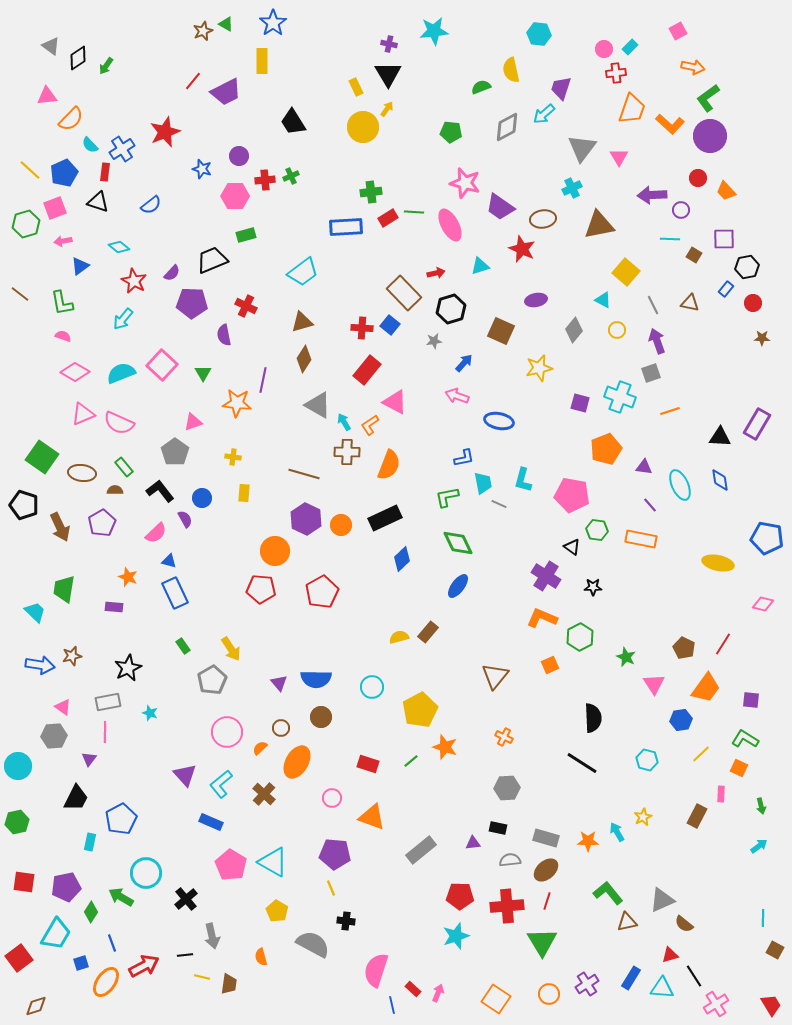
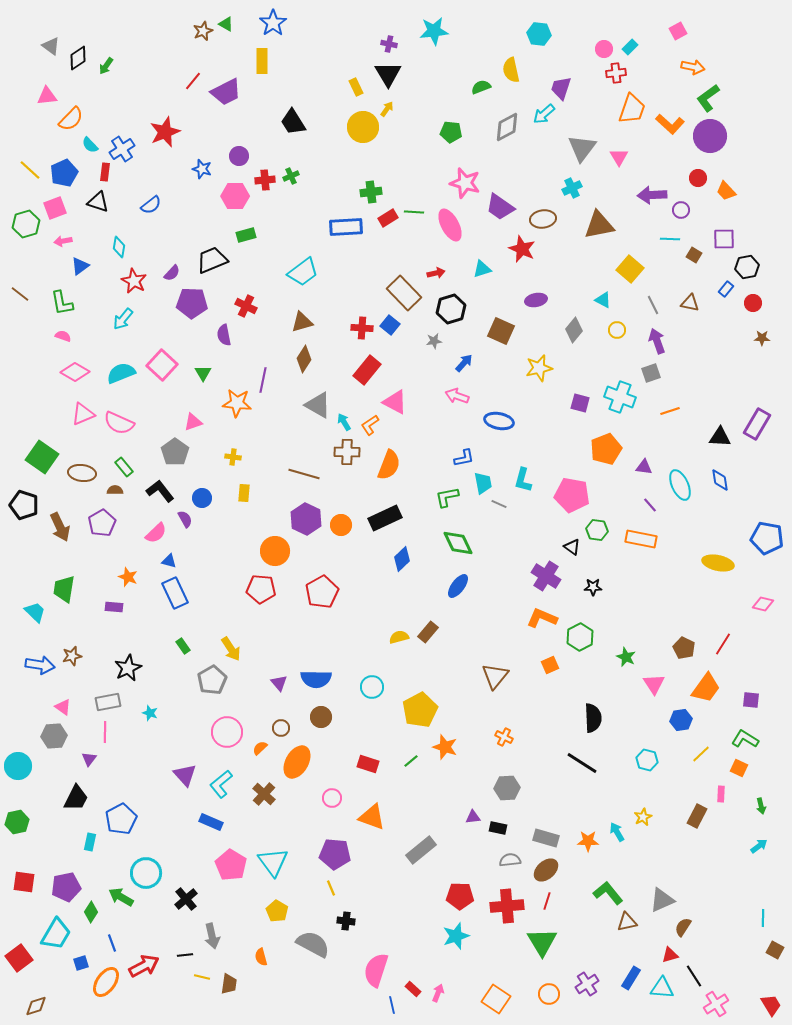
cyan diamond at (119, 247): rotated 60 degrees clockwise
cyan triangle at (480, 266): moved 2 px right, 3 px down
yellow square at (626, 272): moved 4 px right, 3 px up
purple triangle at (473, 843): moved 26 px up
cyan triangle at (273, 862): rotated 24 degrees clockwise
brown semicircle at (684, 924): moved 1 px left, 3 px down; rotated 84 degrees clockwise
